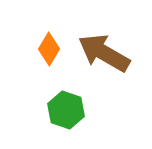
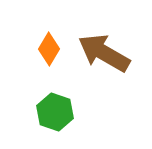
green hexagon: moved 11 px left, 2 px down
